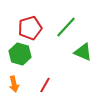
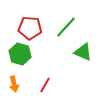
red pentagon: rotated 20 degrees clockwise
